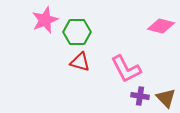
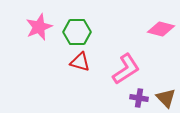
pink star: moved 6 px left, 7 px down
pink diamond: moved 3 px down
pink L-shape: rotated 96 degrees counterclockwise
purple cross: moved 1 px left, 2 px down
